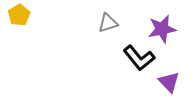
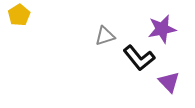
gray triangle: moved 3 px left, 13 px down
